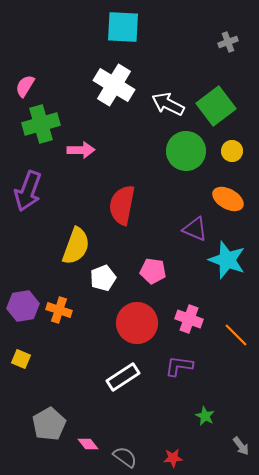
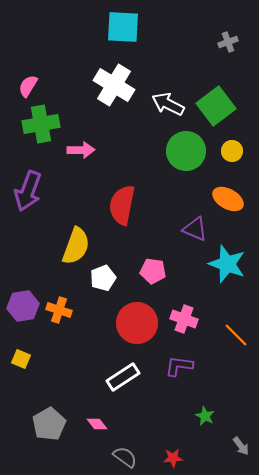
pink semicircle: moved 3 px right
green cross: rotated 6 degrees clockwise
cyan star: moved 4 px down
pink cross: moved 5 px left
pink diamond: moved 9 px right, 20 px up
